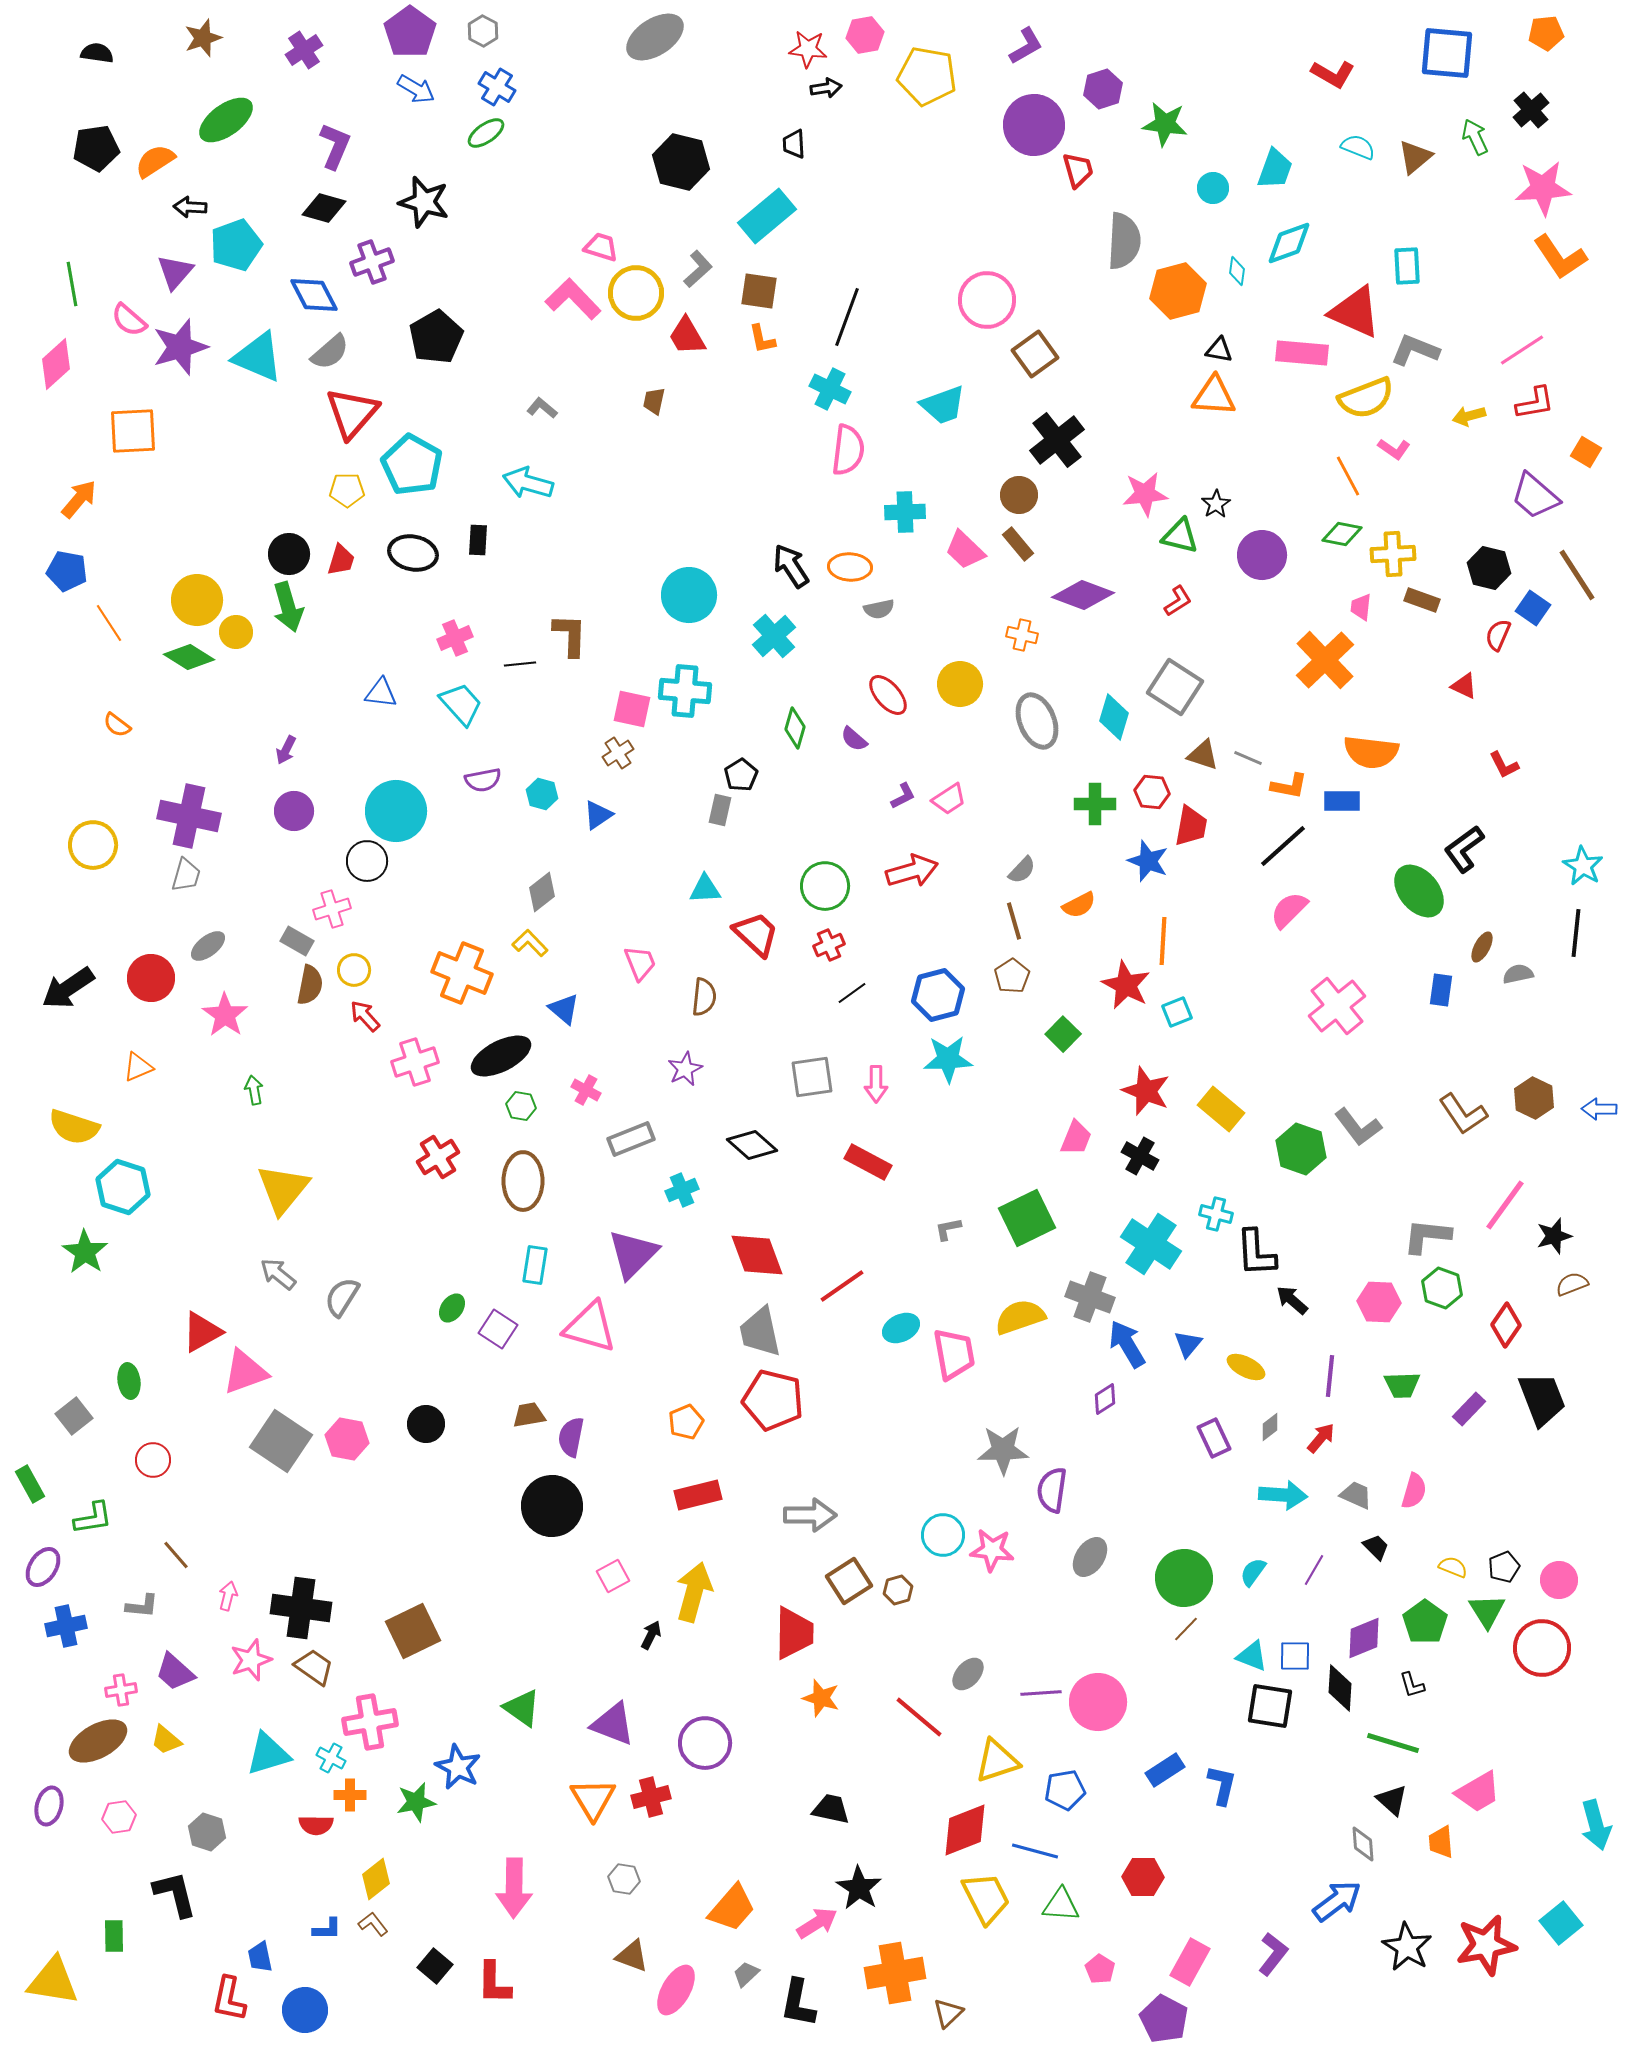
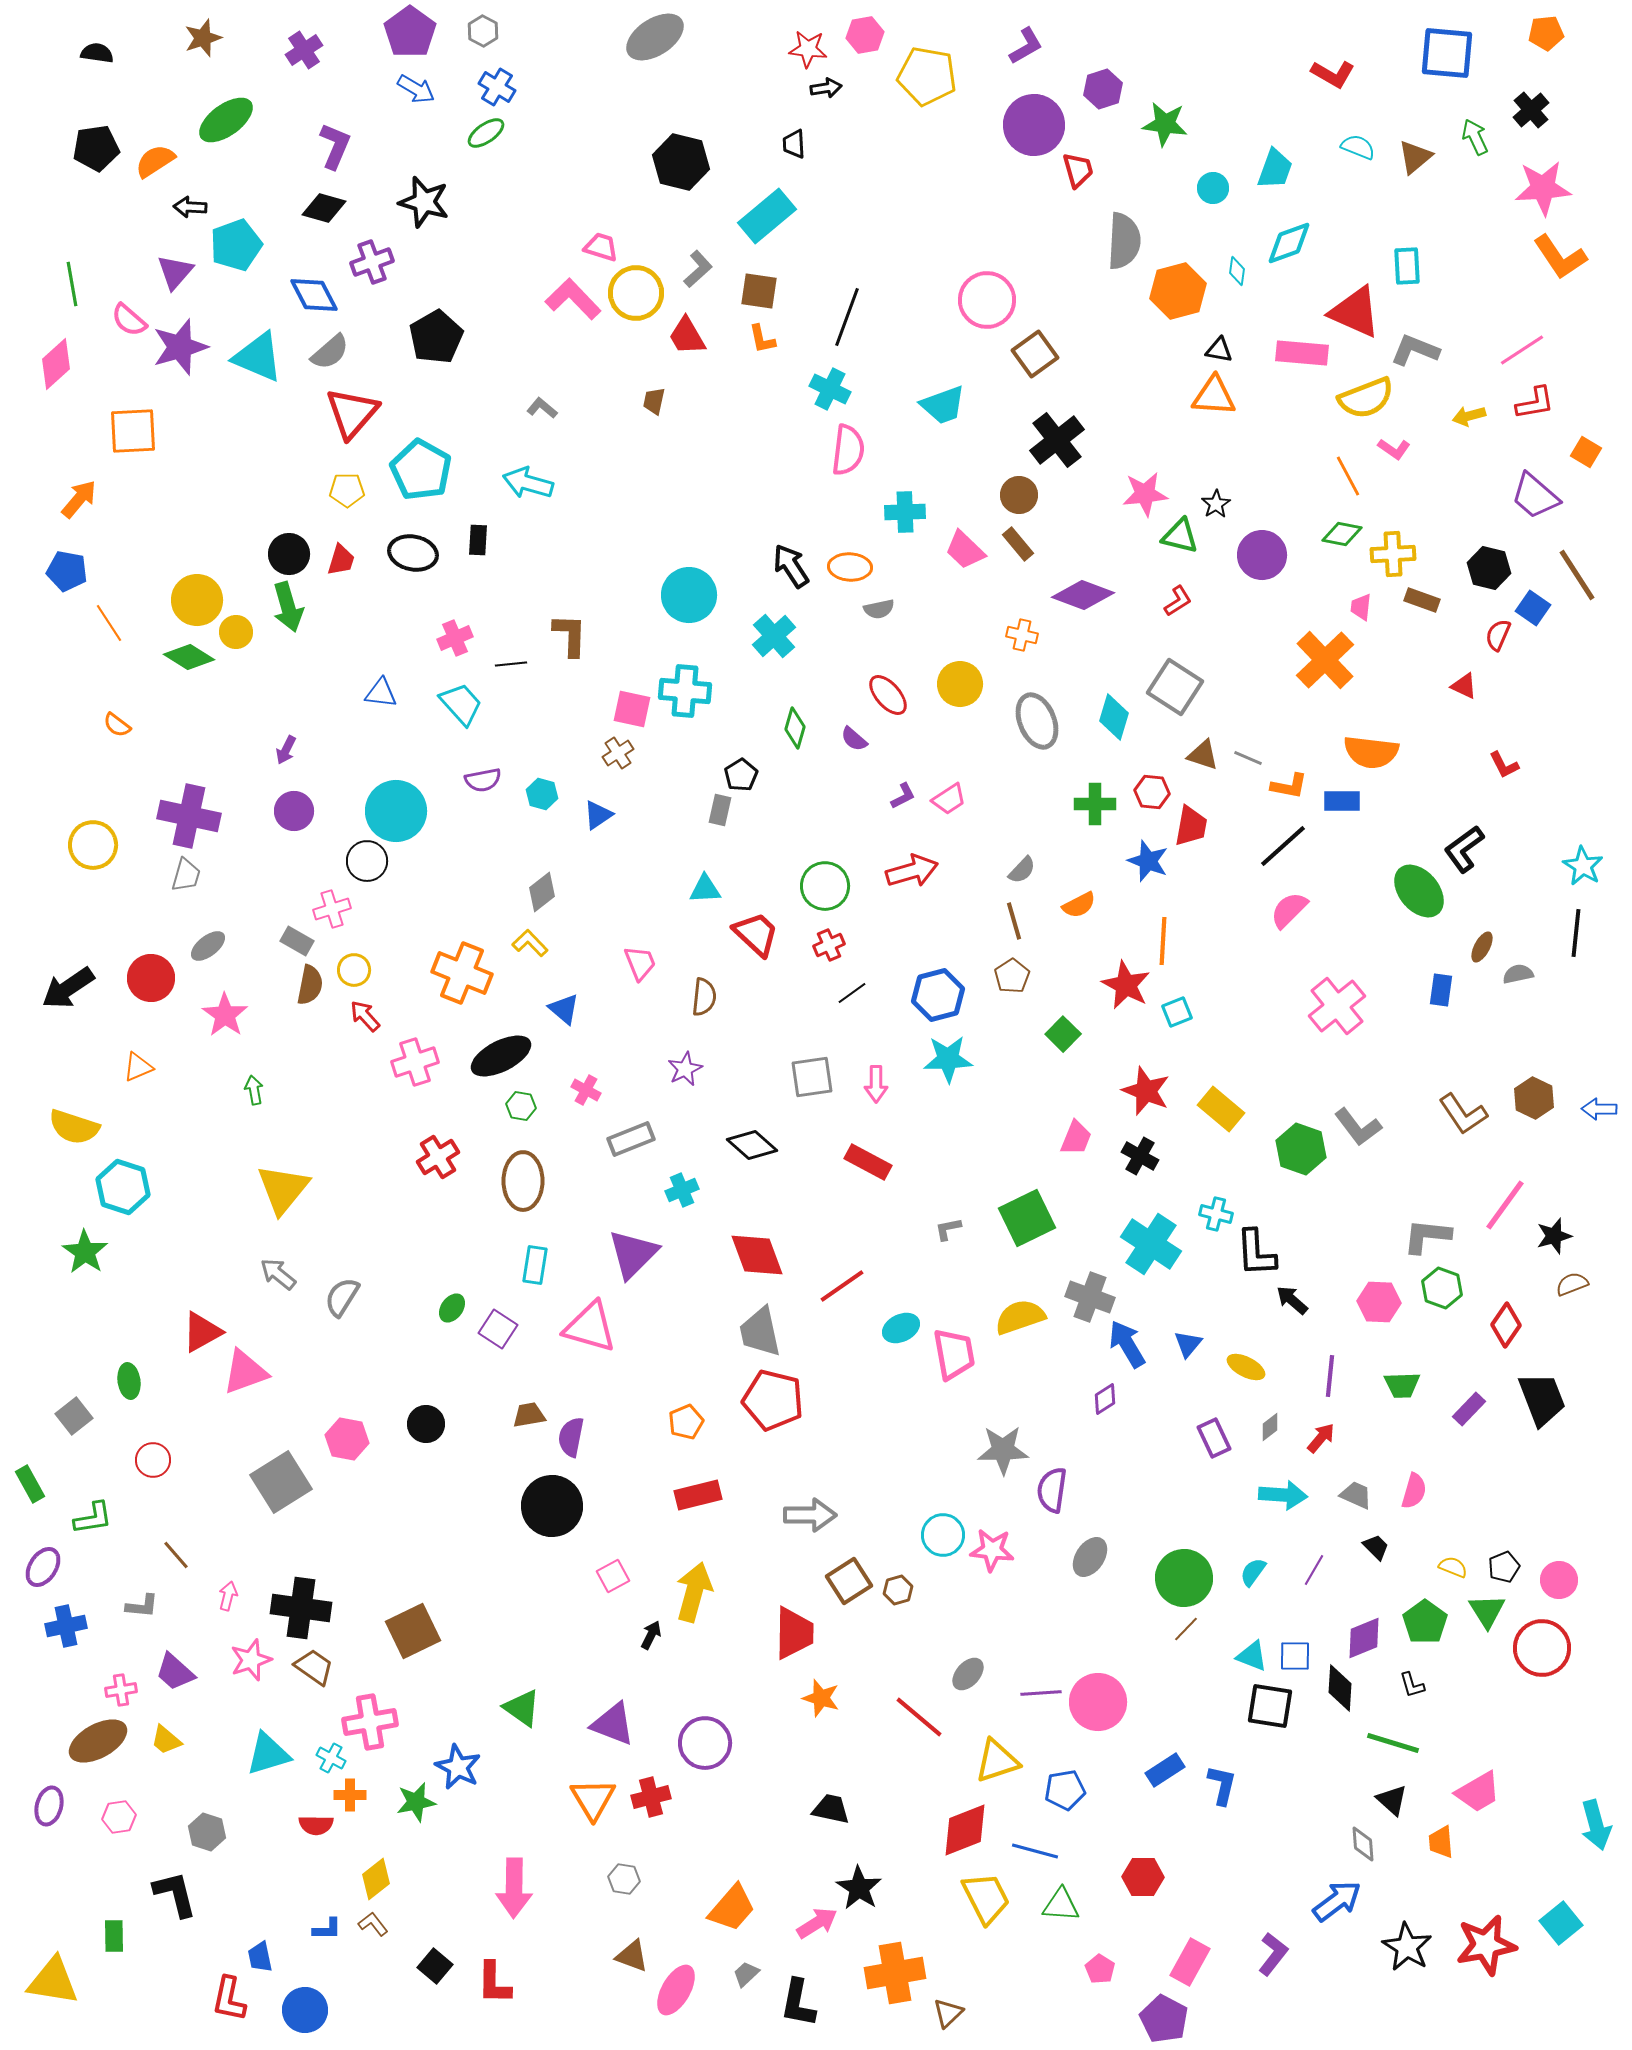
cyan pentagon at (412, 465): moved 9 px right, 5 px down
black line at (520, 664): moved 9 px left
gray square at (281, 1441): moved 41 px down; rotated 24 degrees clockwise
